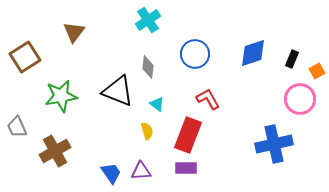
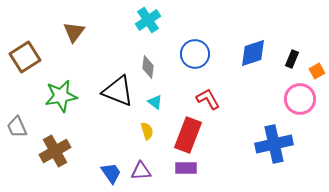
cyan triangle: moved 2 px left, 2 px up
